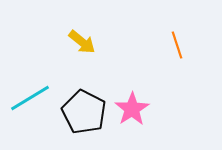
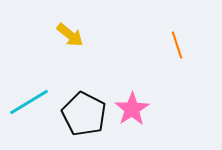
yellow arrow: moved 12 px left, 7 px up
cyan line: moved 1 px left, 4 px down
black pentagon: moved 2 px down
